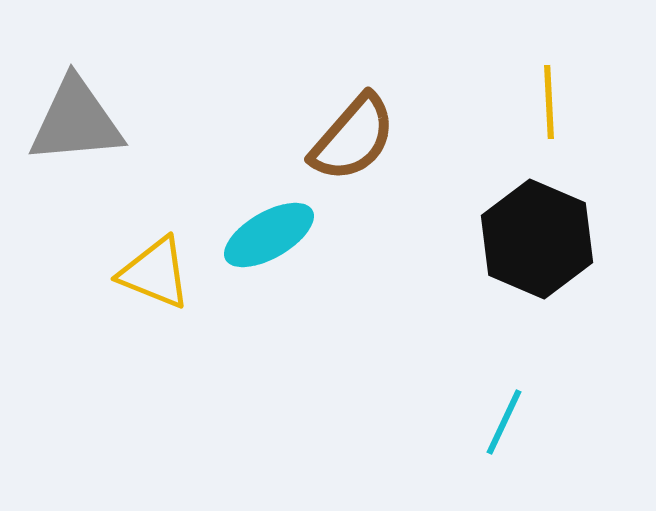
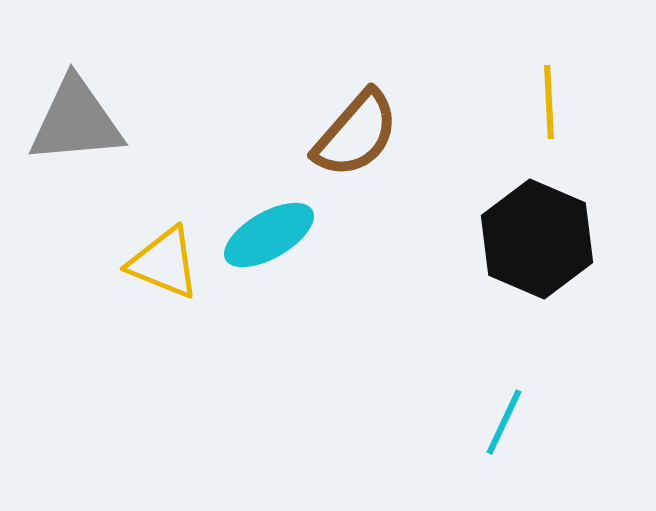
brown semicircle: moved 3 px right, 4 px up
yellow triangle: moved 9 px right, 10 px up
